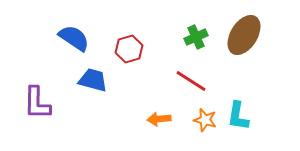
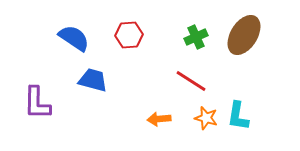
red hexagon: moved 14 px up; rotated 12 degrees clockwise
orange star: moved 1 px right, 2 px up
